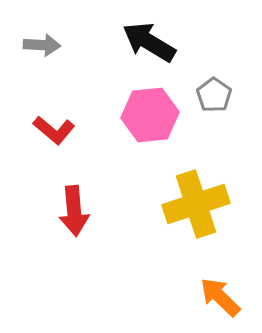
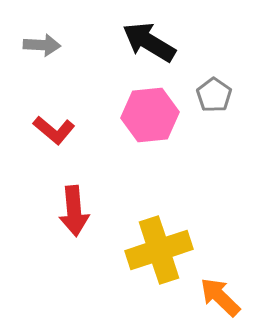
yellow cross: moved 37 px left, 46 px down
